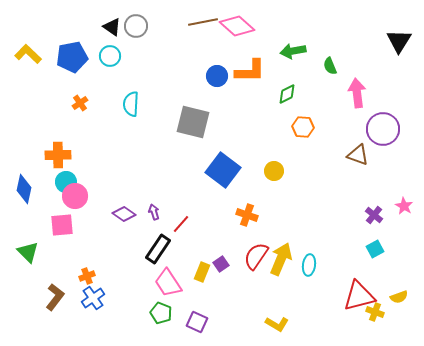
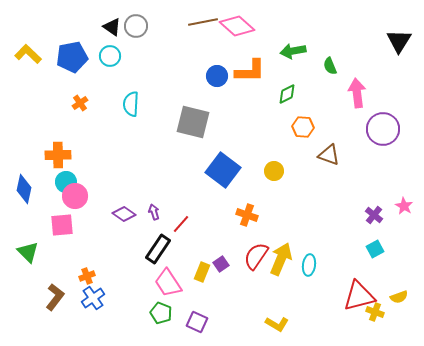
brown triangle at (358, 155): moved 29 px left
